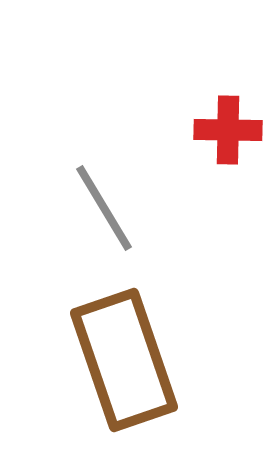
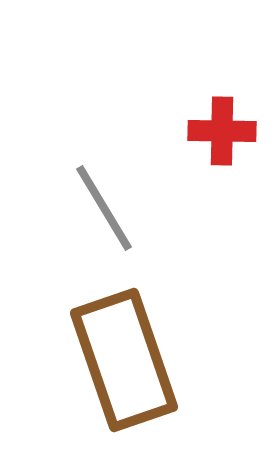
red cross: moved 6 px left, 1 px down
